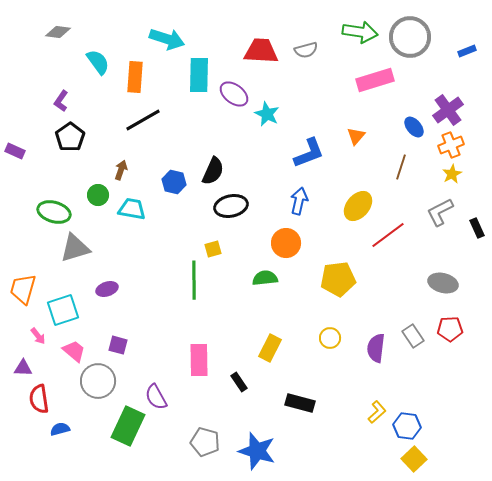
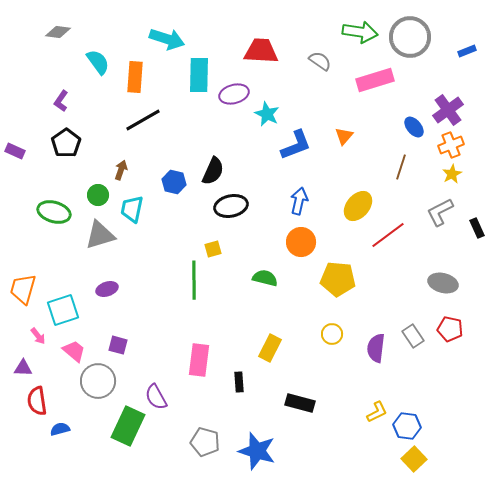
gray semicircle at (306, 50): moved 14 px right, 11 px down; rotated 130 degrees counterclockwise
purple ellipse at (234, 94): rotated 52 degrees counterclockwise
orange triangle at (356, 136): moved 12 px left
black pentagon at (70, 137): moved 4 px left, 6 px down
blue L-shape at (309, 153): moved 13 px left, 8 px up
cyan trapezoid at (132, 209): rotated 88 degrees counterclockwise
orange circle at (286, 243): moved 15 px right, 1 px up
gray triangle at (75, 248): moved 25 px right, 13 px up
green semicircle at (265, 278): rotated 20 degrees clockwise
yellow pentagon at (338, 279): rotated 12 degrees clockwise
red pentagon at (450, 329): rotated 15 degrees clockwise
yellow circle at (330, 338): moved 2 px right, 4 px up
pink rectangle at (199, 360): rotated 8 degrees clockwise
black rectangle at (239, 382): rotated 30 degrees clockwise
red semicircle at (39, 399): moved 2 px left, 2 px down
yellow L-shape at (377, 412): rotated 15 degrees clockwise
